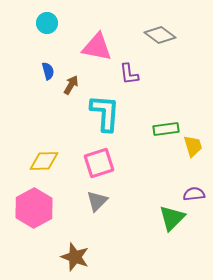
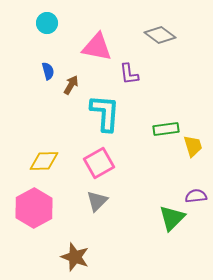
pink square: rotated 12 degrees counterclockwise
purple semicircle: moved 2 px right, 2 px down
